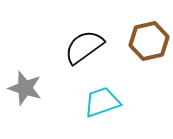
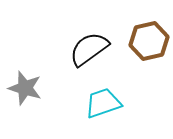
black semicircle: moved 5 px right, 2 px down
cyan trapezoid: moved 1 px right, 1 px down
